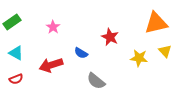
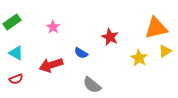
orange triangle: moved 5 px down
yellow triangle: rotated 40 degrees clockwise
yellow star: rotated 24 degrees clockwise
gray semicircle: moved 4 px left, 4 px down
